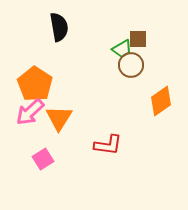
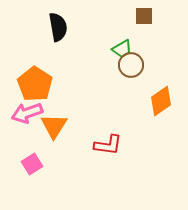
black semicircle: moved 1 px left
brown square: moved 6 px right, 23 px up
pink arrow: moved 3 px left, 1 px down; rotated 24 degrees clockwise
orange triangle: moved 5 px left, 8 px down
pink square: moved 11 px left, 5 px down
